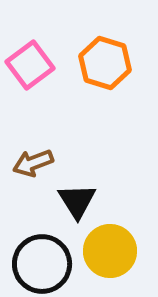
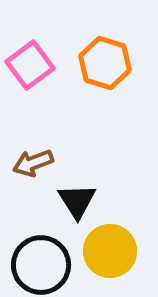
black circle: moved 1 px left, 1 px down
